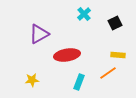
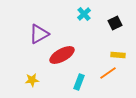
red ellipse: moved 5 px left; rotated 20 degrees counterclockwise
